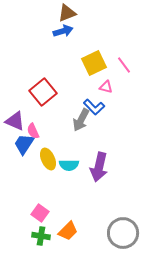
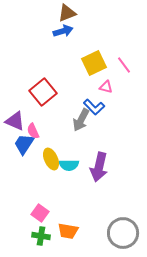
yellow ellipse: moved 3 px right
orange trapezoid: rotated 55 degrees clockwise
